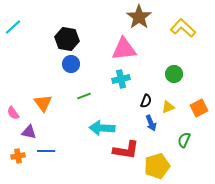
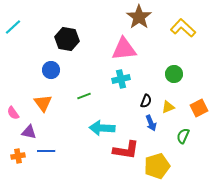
blue circle: moved 20 px left, 6 px down
green semicircle: moved 1 px left, 4 px up
